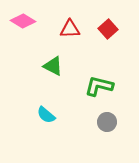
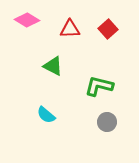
pink diamond: moved 4 px right, 1 px up
